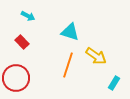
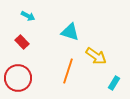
orange line: moved 6 px down
red circle: moved 2 px right
